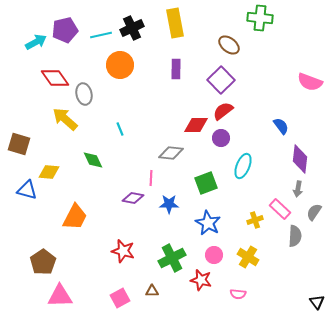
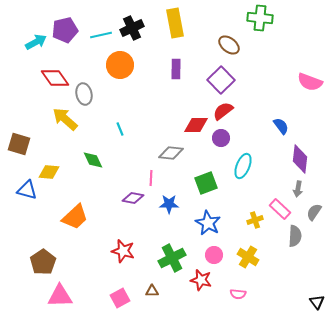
orange trapezoid at (75, 217): rotated 20 degrees clockwise
